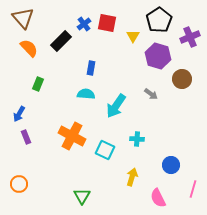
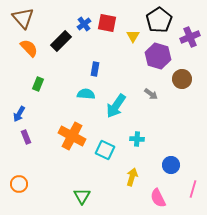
blue rectangle: moved 4 px right, 1 px down
